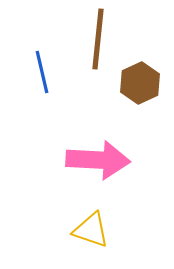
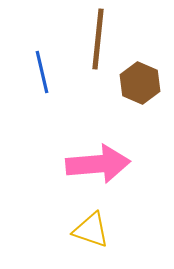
brown hexagon: rotated 12 degrees counterclockwise
pink arrow: moved 4 px down; rotated 8 degrees counterclockwise
